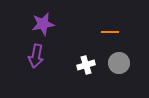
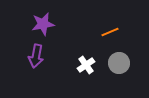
orange line: rotated 24 degrees counterclockwise
white cross: rotated 18 degrees counterclockwise
